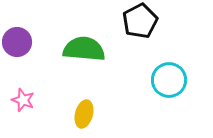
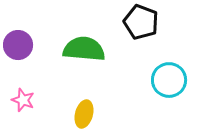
black pentagon: moved 1 px right, 1 px down; rotated 24 degrees counterclockwise
purple circle: moved 1 px right, 3 px down
